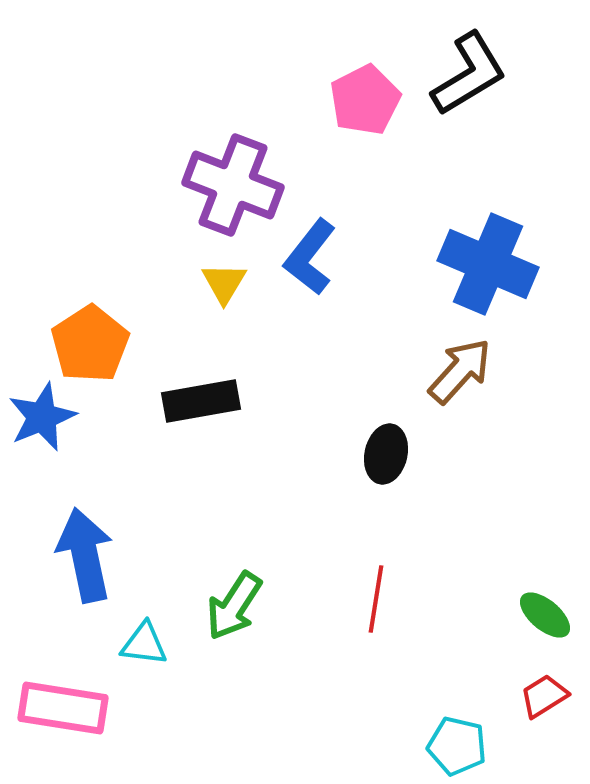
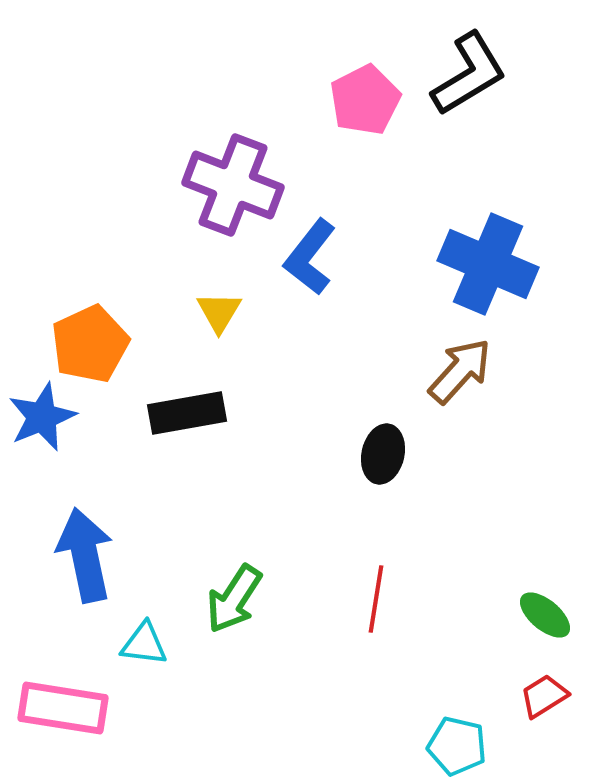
yellow triangle: moved 5 px left, 29 px down
orange pentagon: rotated 8 degrees clockwise
black rectangle: moved 14 px left, 12 px down
black ellipse: moved 3 px left
green arrow: moved 7 px up
